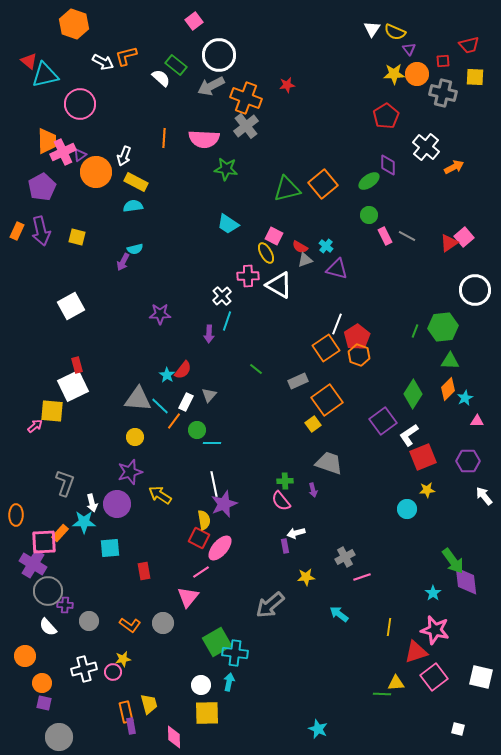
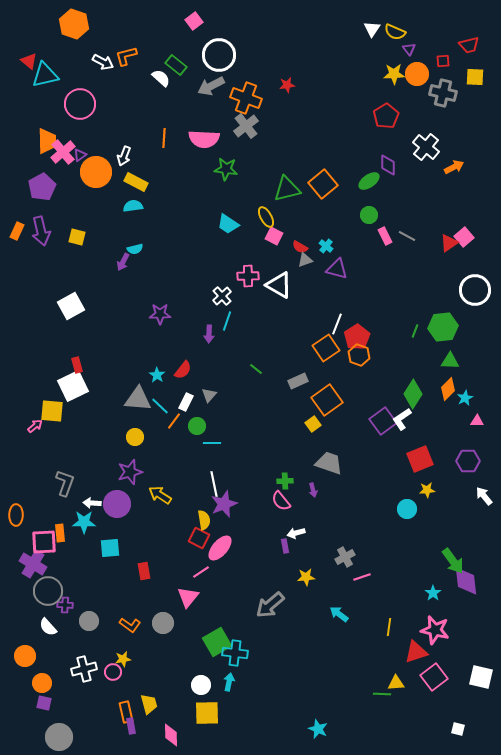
pink cross at (63, 152): rotated 15 degrees counterclockwise
yellow ellipse at (266, 253): moved 36 px up
cyan star at (167, 375): moved 10 px left
green circle at (197, 430): moved 4 px up
white L-shape at (409, 435): moved 7 px left, 16 px up
red square at (423, 457): moved 3 px left, 2 px down
white arrow at (92, 503): rotated 108 degrees clockwise
orange rectangle at (60, 533): rotated 48 degrees counterclockwise
pink diamond at (174, 737): moved 3 px left, 2 px up
